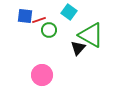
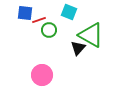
cyan square: rotated 14 degrees counterclockwise
blue square: moved 3 px up
